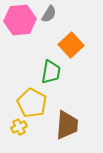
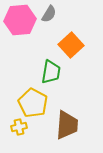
yellow pentagon: moved 1 px right
yellow cross: rotated 14 degrees clockwise
